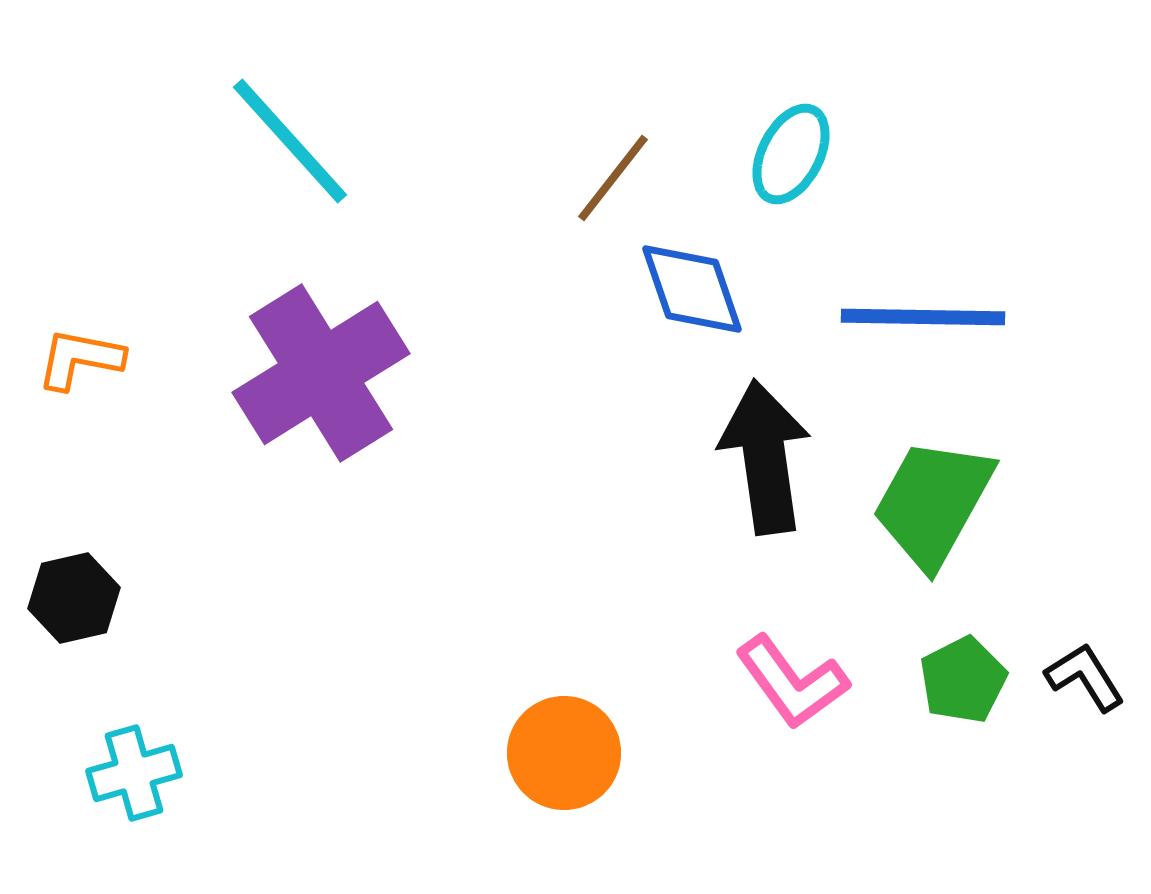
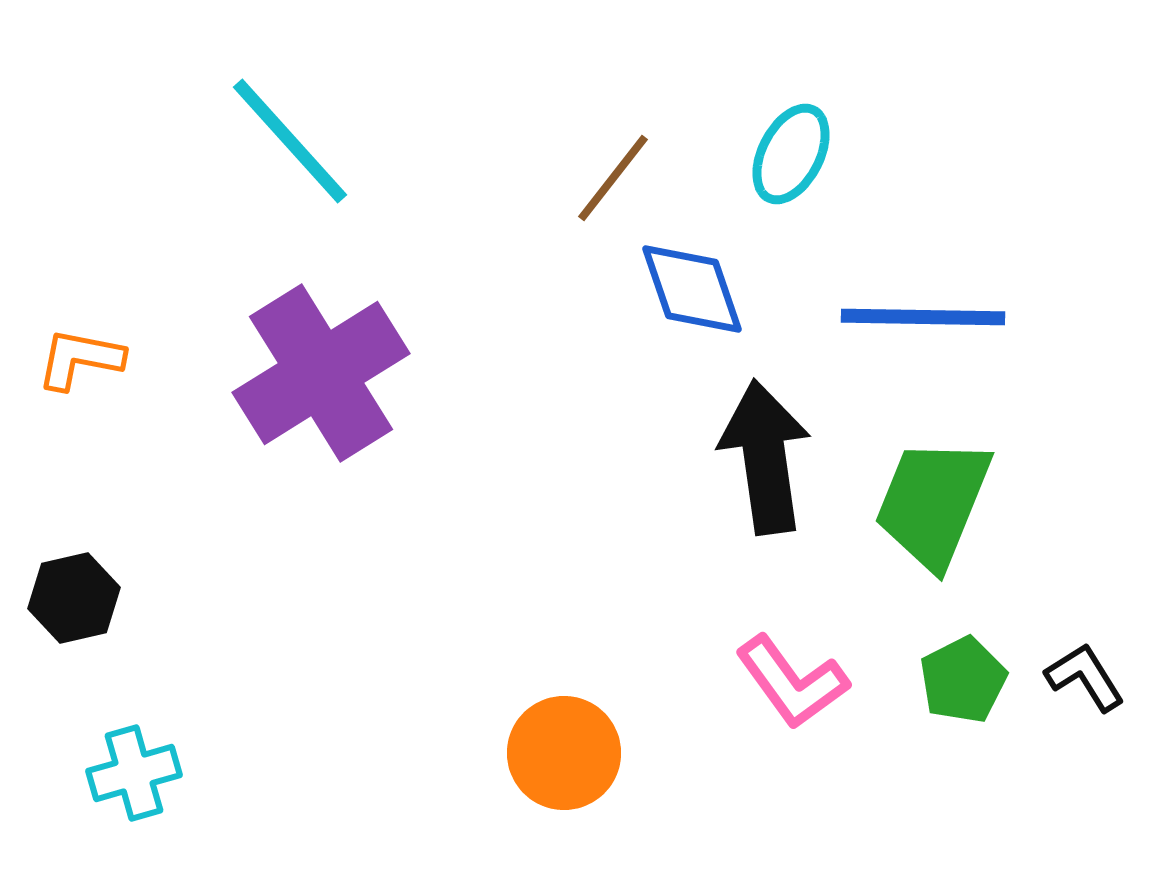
green trapezoid: rotated 7 degrees counterclockwise
